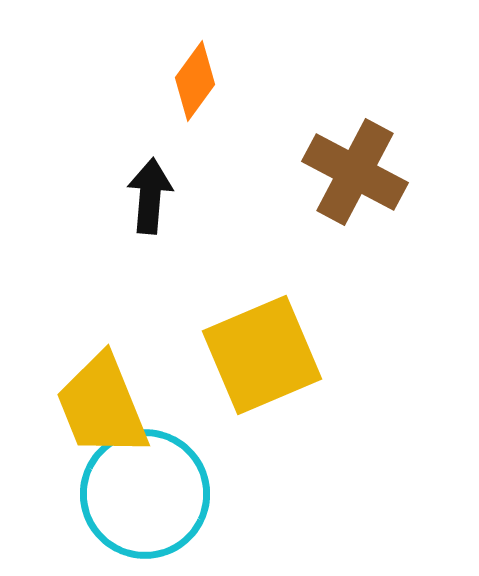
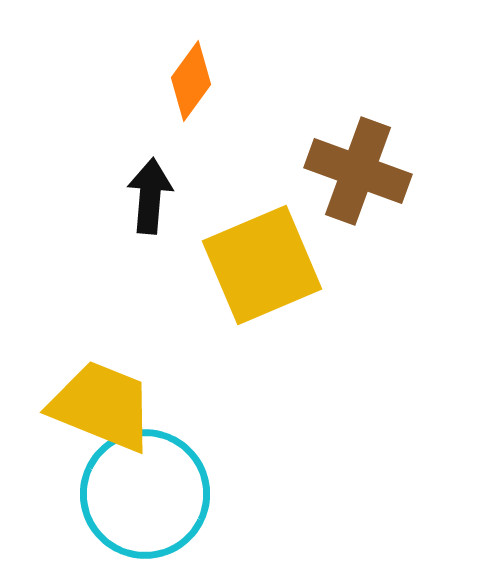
orange diamond: moved 4 px left
brown cross: moved 3 px right, 1 px up; rotated 8 degrees counterclockwise
yellow square: moved 90 px up
yellow trapezoid: rotated 134 degrees clockwise
